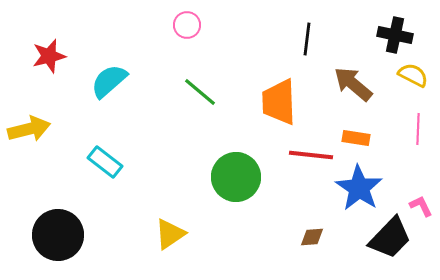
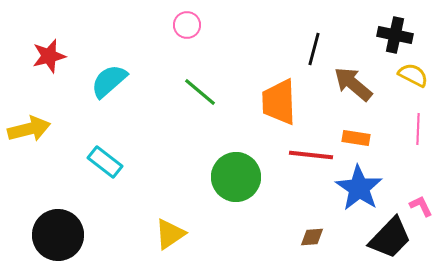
black line: moved 7 px right, 10 px down; rotated 8 degrees clockwise
